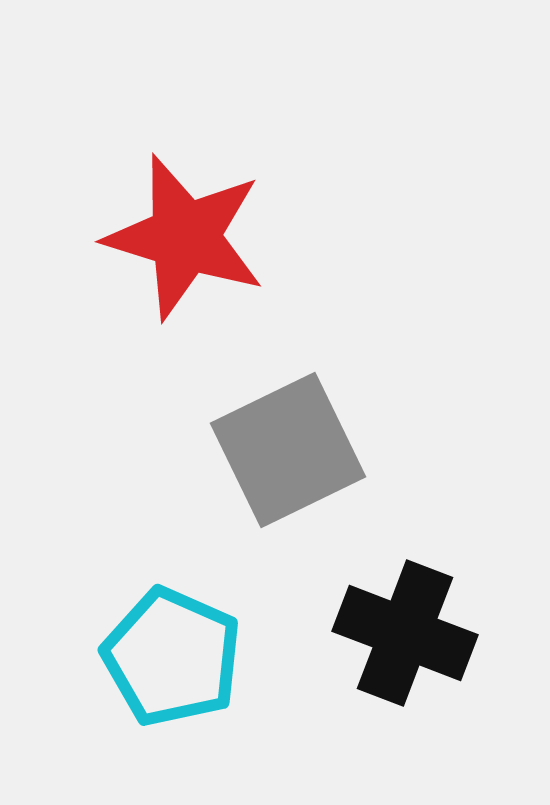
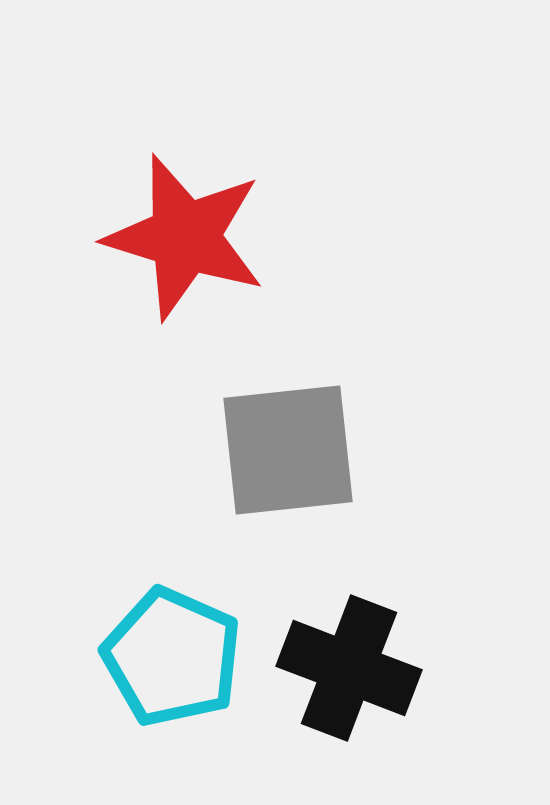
gray square: rotated 20 degrees clockwise
black cross: moved 56 px left, 35 px down
